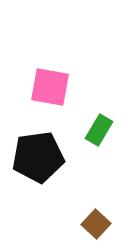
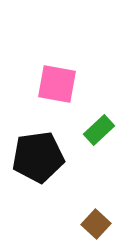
pink square: moved 7 px right, 3 px up
green rectangle: rotated 16 degrees clockwise
